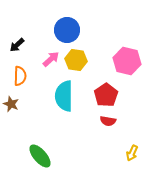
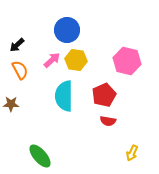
pink arrow: moved 1 px right, 1 px down
orange semicircle: moved 6 px up; rotated 30 degrees counterclockwise
red pentagon: moved 2 px left; rotated 10 degrees clockwise
brown star: rotated 21 degrees counterclockwise
